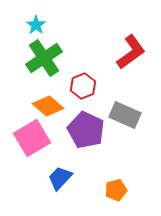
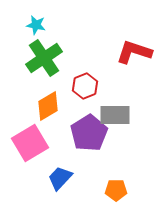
cyan star: rotated 24 degrees counterclockwise
red L-shape: moved 3 px right; rotated 126 degrees counterclockwise
red hexagon: moved 2 px right
orange diamond: rotated 72 degrees counterclockwise
gray rectangle: moved 10 px left; rotated 24 degrees counterclockwise
purple pentagon: moved 3 px right, 3 px down; rotated 15 degrees clockwise
pink square: moved 2 px left, 5 px down
orange pentagon: rotated 15 degrees clockwise
